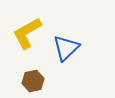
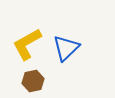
yellow L-shape: moved 11 px down
